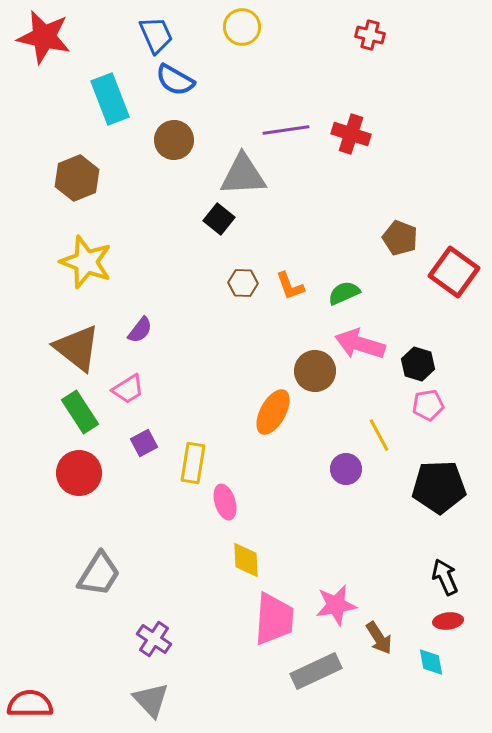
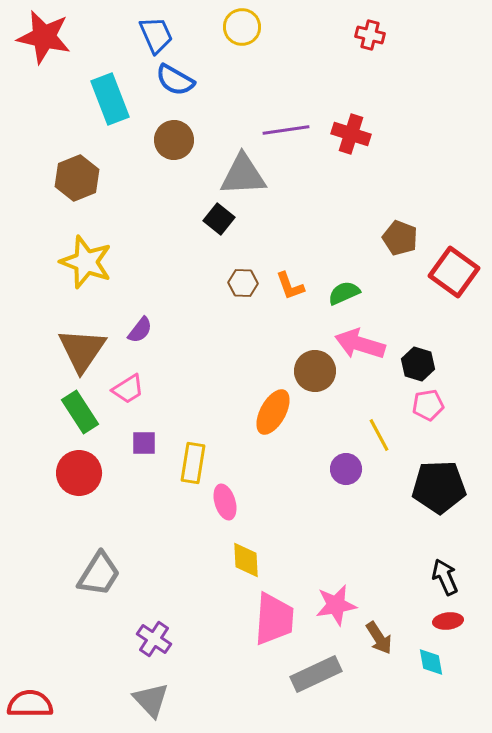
brown triangle at (77, 348): moved 5 px right, 2 px down; rotated 26 degrees clockwise
purple square at (144, 443): rotated 28 degrees clockwise
gray rectangle at (316, 671): moved 3 px down
